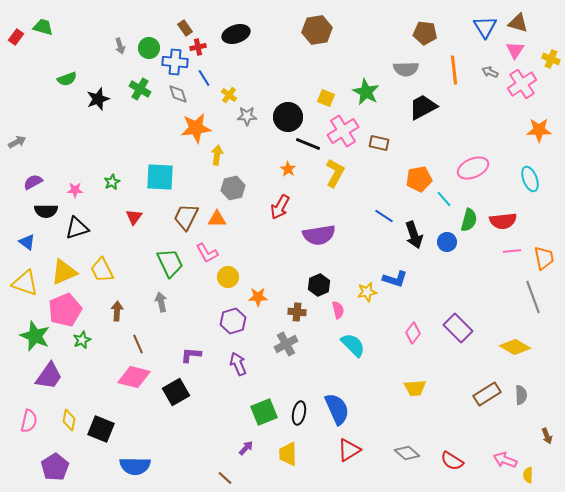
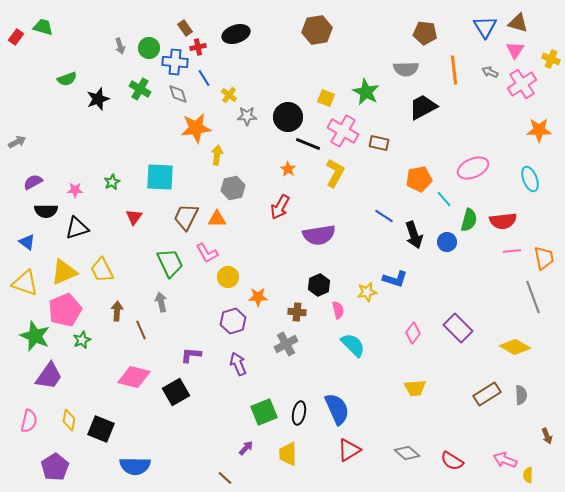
pink cross at (343, 131): rotated 28 degrees counterclockwise
brown line at (138, 344): moved 3 px right, 14 px up
